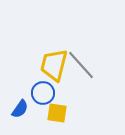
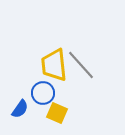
yellow trapezoid: rotated 20 degrees counterclockwise
yellow square: rotated 15 degrees clockwise
